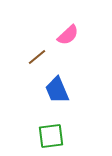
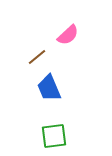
blue trapezoid: moved 8 px left, 2 px up
green square: moved 3 px right
